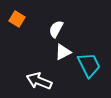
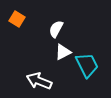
cyan trapezoid: moved 2 px left
